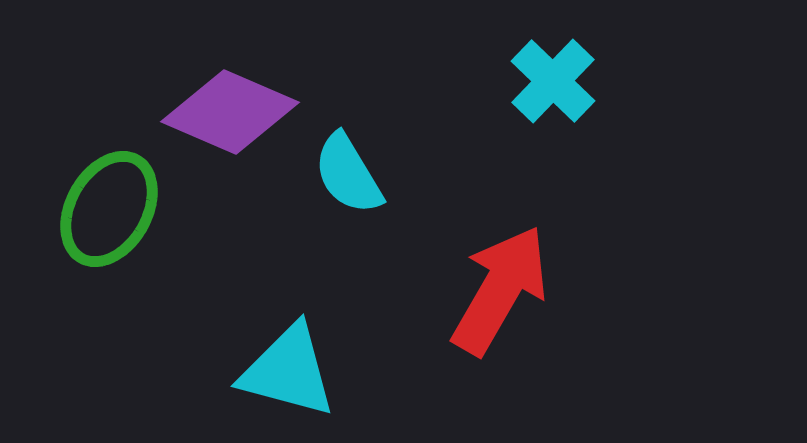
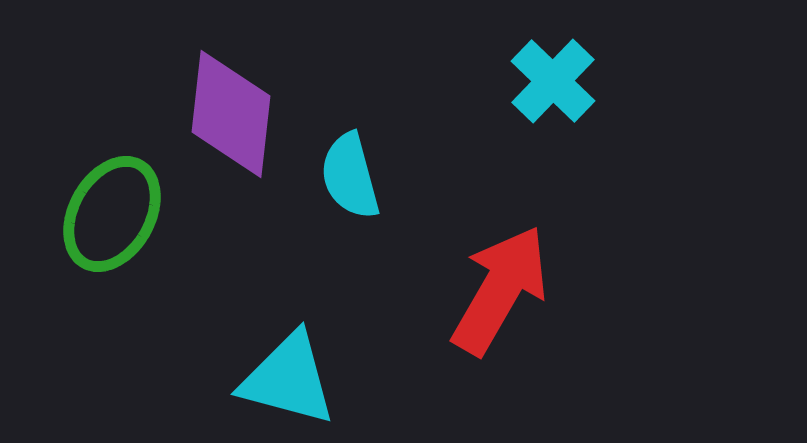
purple diamond: moved 1 px right, 2 px down; rotated 73 degrees clockwise
cyan semicircle: moved 2 px right, 2 px down; rotated 16 degrees clockwise
green ellipse: moved 3 px right, 5 px down
cyan triangle: moved 8 px down
